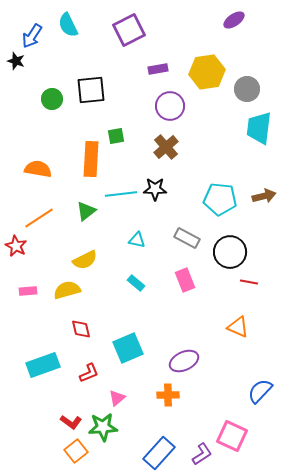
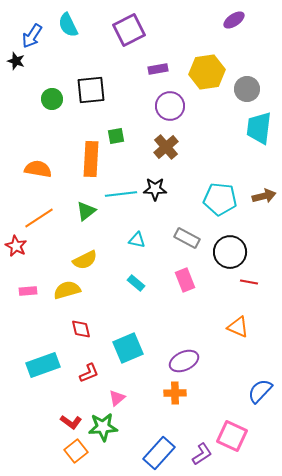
orange cross at (168, 395): moved 7 px right, 2 px up
